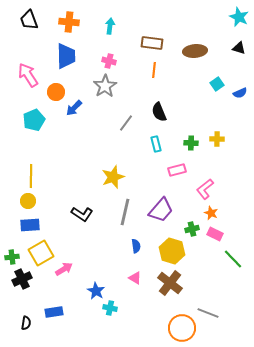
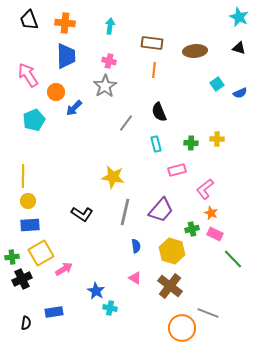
orange cross at (69, 22): moved 4 px left, 1 px down
yellow line at (31, 176): moved 8 px left
yellow star at (113, 177): rotated 30 degrees clockwise
brown cross at (170, 283): moved 3 px down
